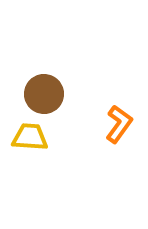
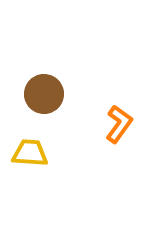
yellow trapezoid: moved 16 px down
